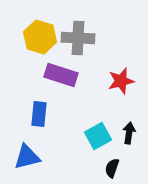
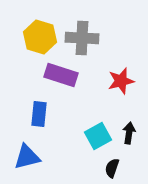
gray cross: moved 4 px right
